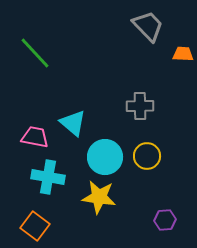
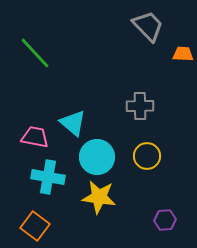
cyan circle: moved 8 px left
